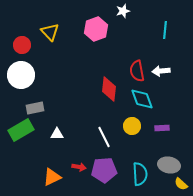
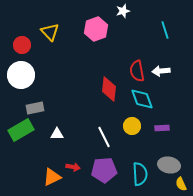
cyan line: rotated 24 degrees counterclockwise
red arrow: moved 6 px left
yellow semicircle: rotated 24 degrees clockwise
